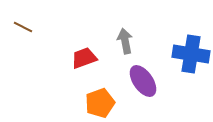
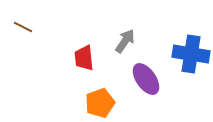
gray arrow: rotated 45 degrees clockwise
red trapezoid: rotated 76 degrees counterclockwise
purple ellipse: moved 3 px right, 2 px up
